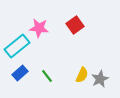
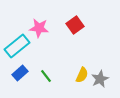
green line: moved 1 px left
